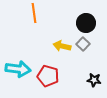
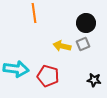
gray square: rotated 24 degrees clockwise
cyan arrow: moved 2 px left
